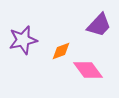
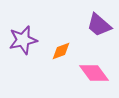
purple trapezoid: rotated 88 degrees clockwise
pink diamond: moved 6 px right, 3 px down
